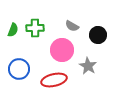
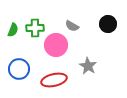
black circle: moved 10 px right, 11 px up
pink circle: moved 6 px left, 5 px up
